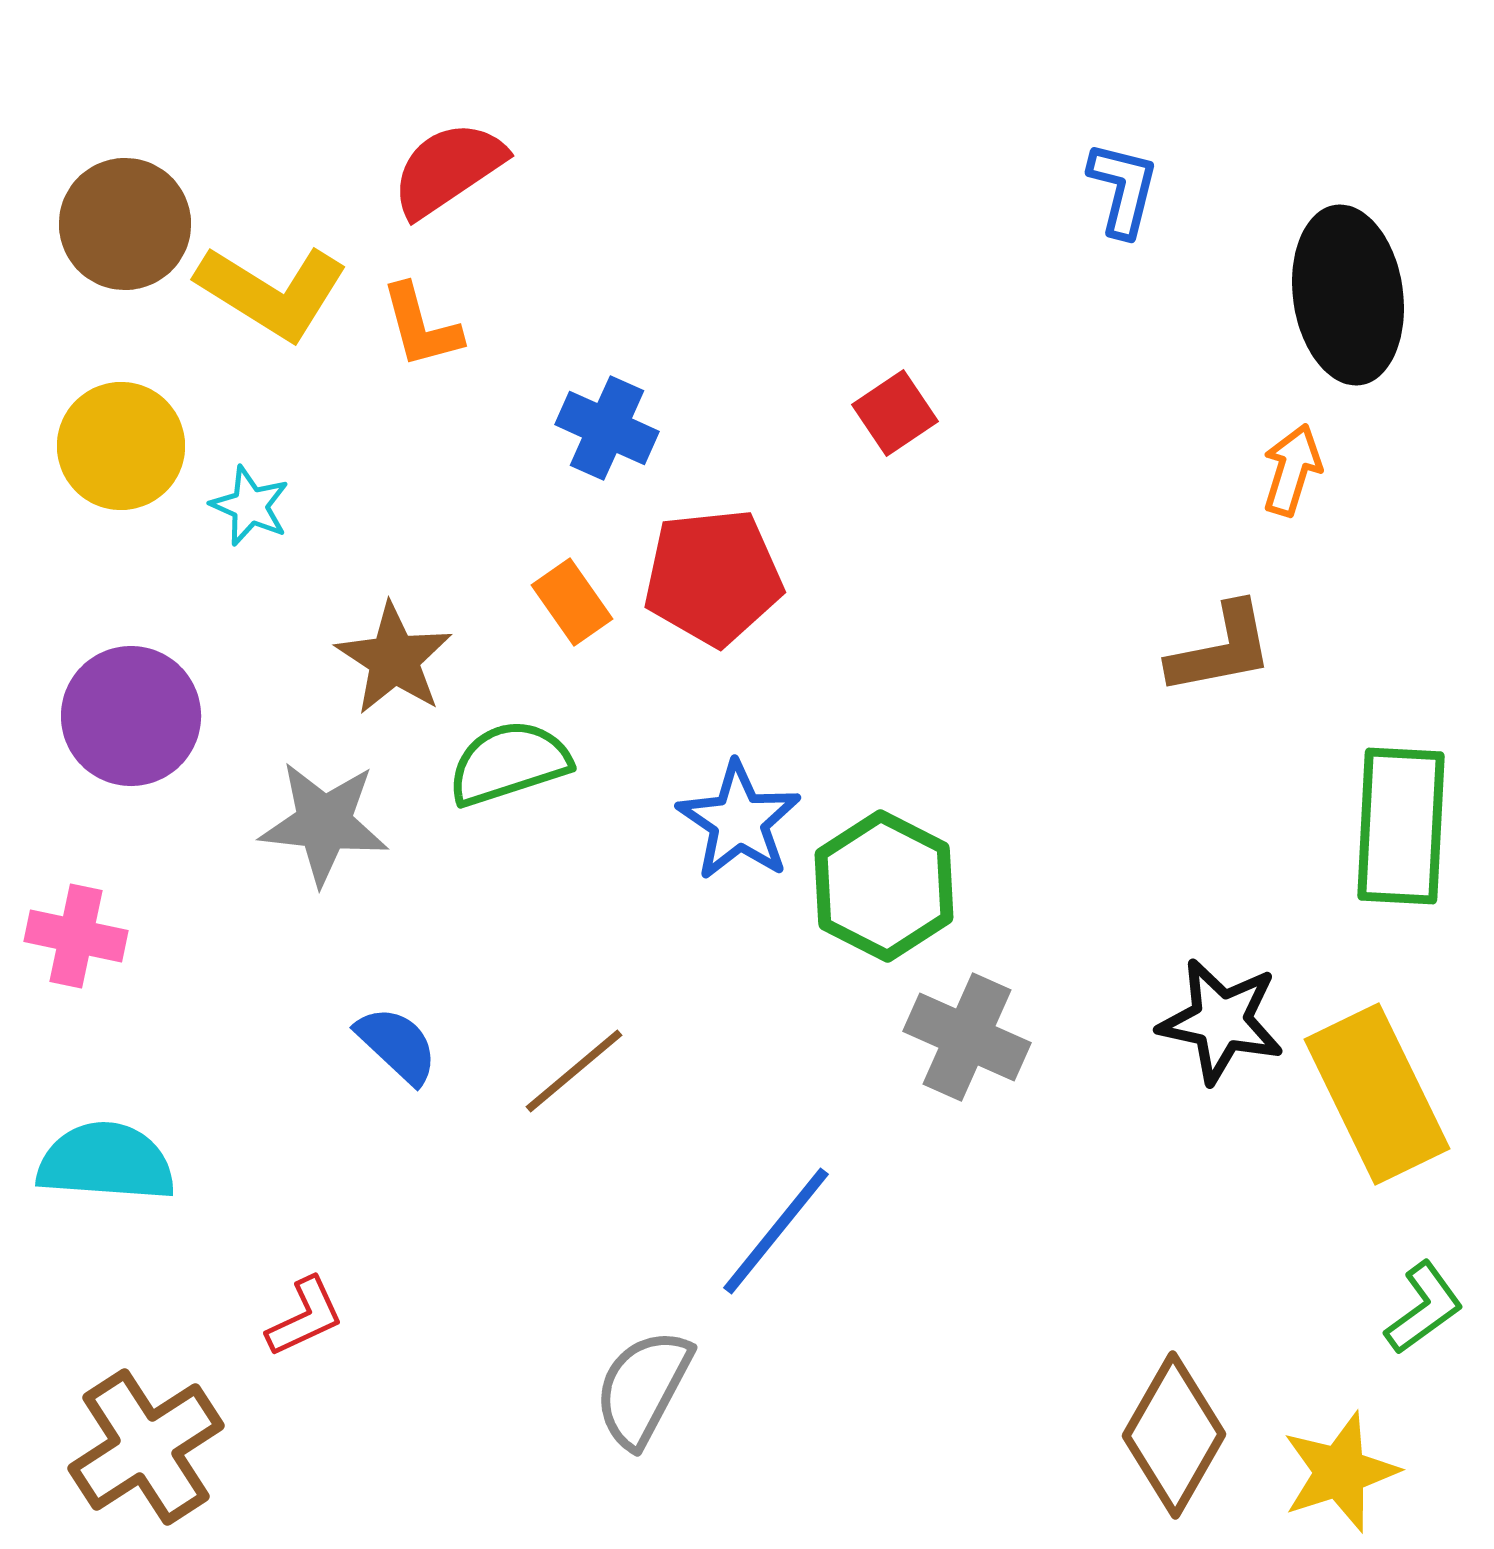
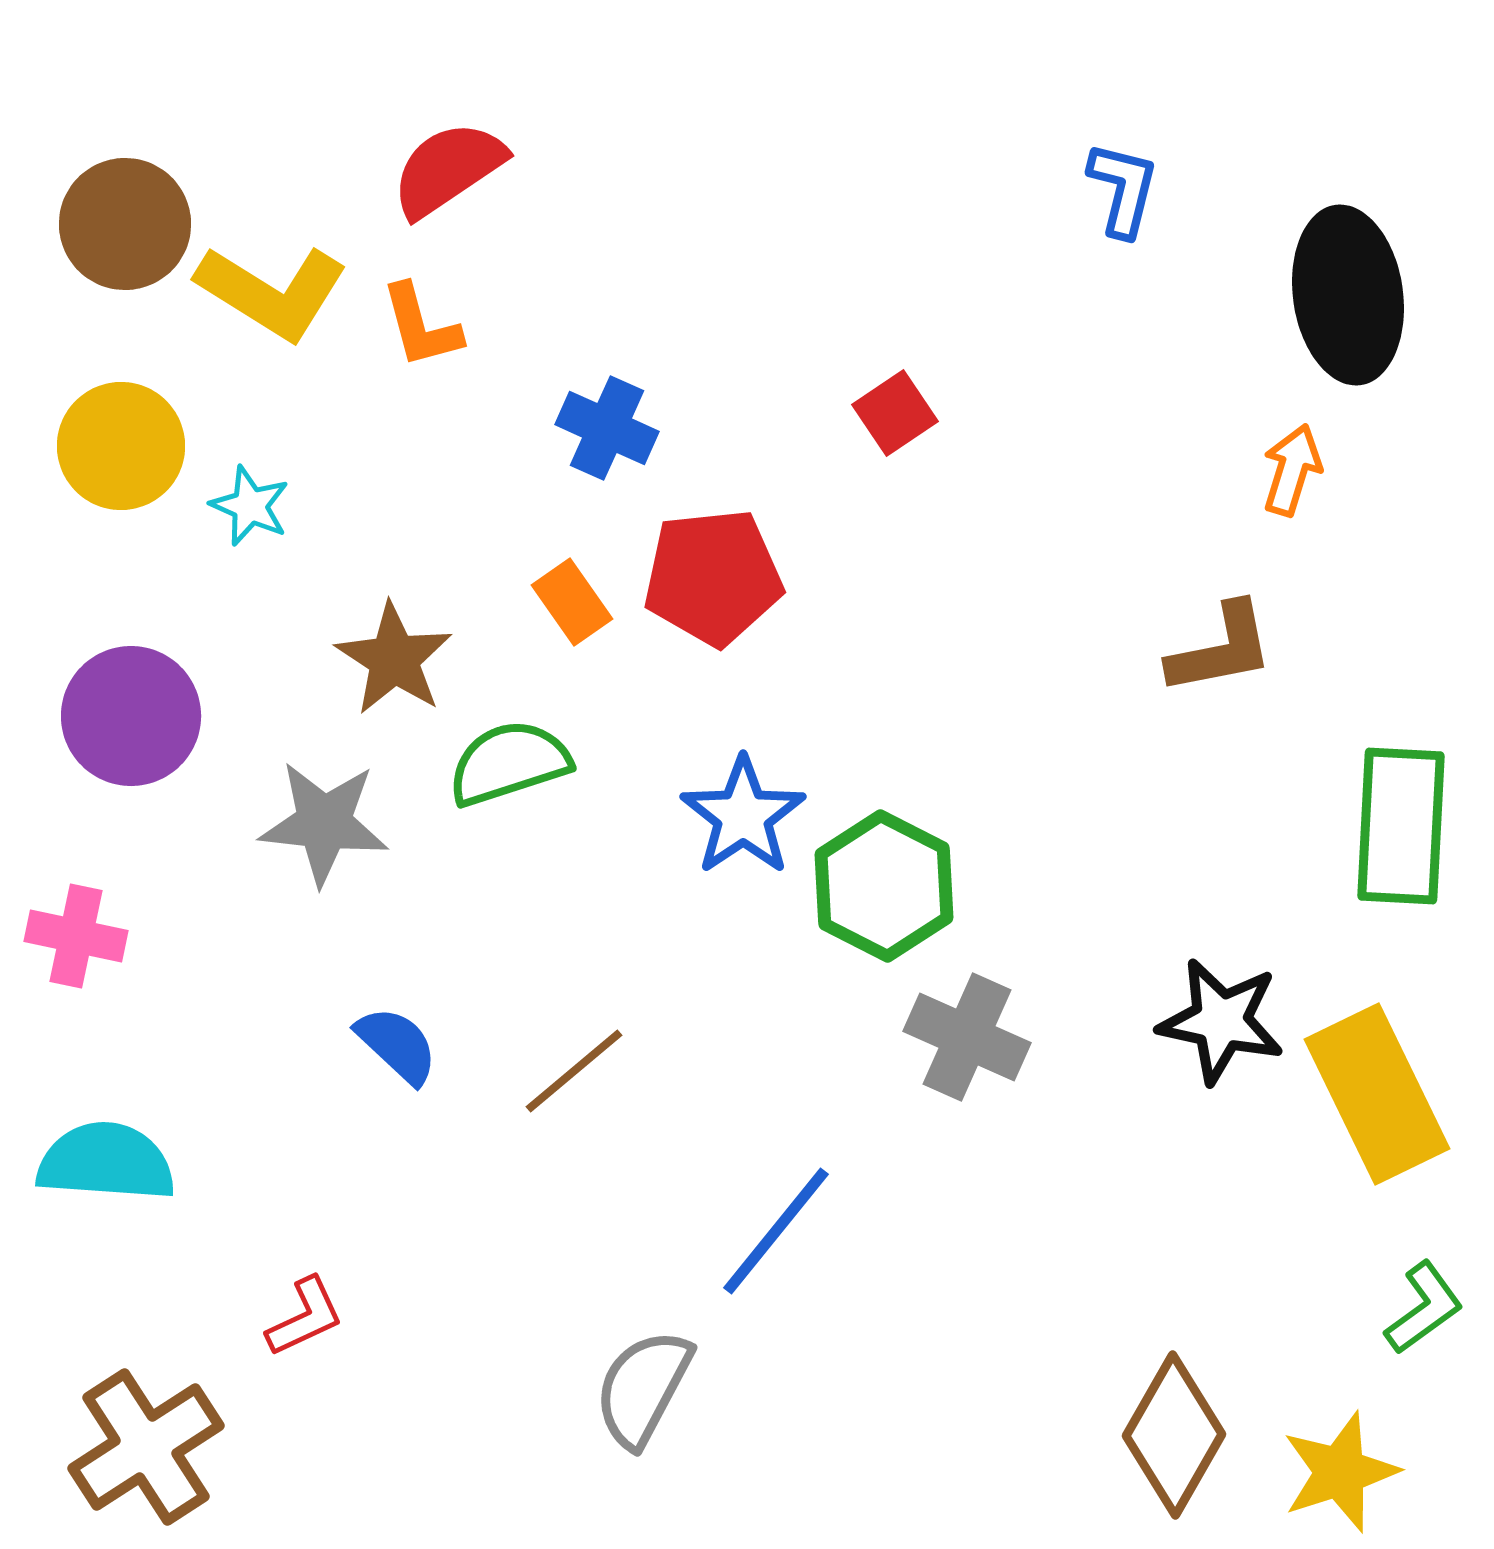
blue star: moved 4 px right, 5 px up; rotated 4 degrees clockwise
